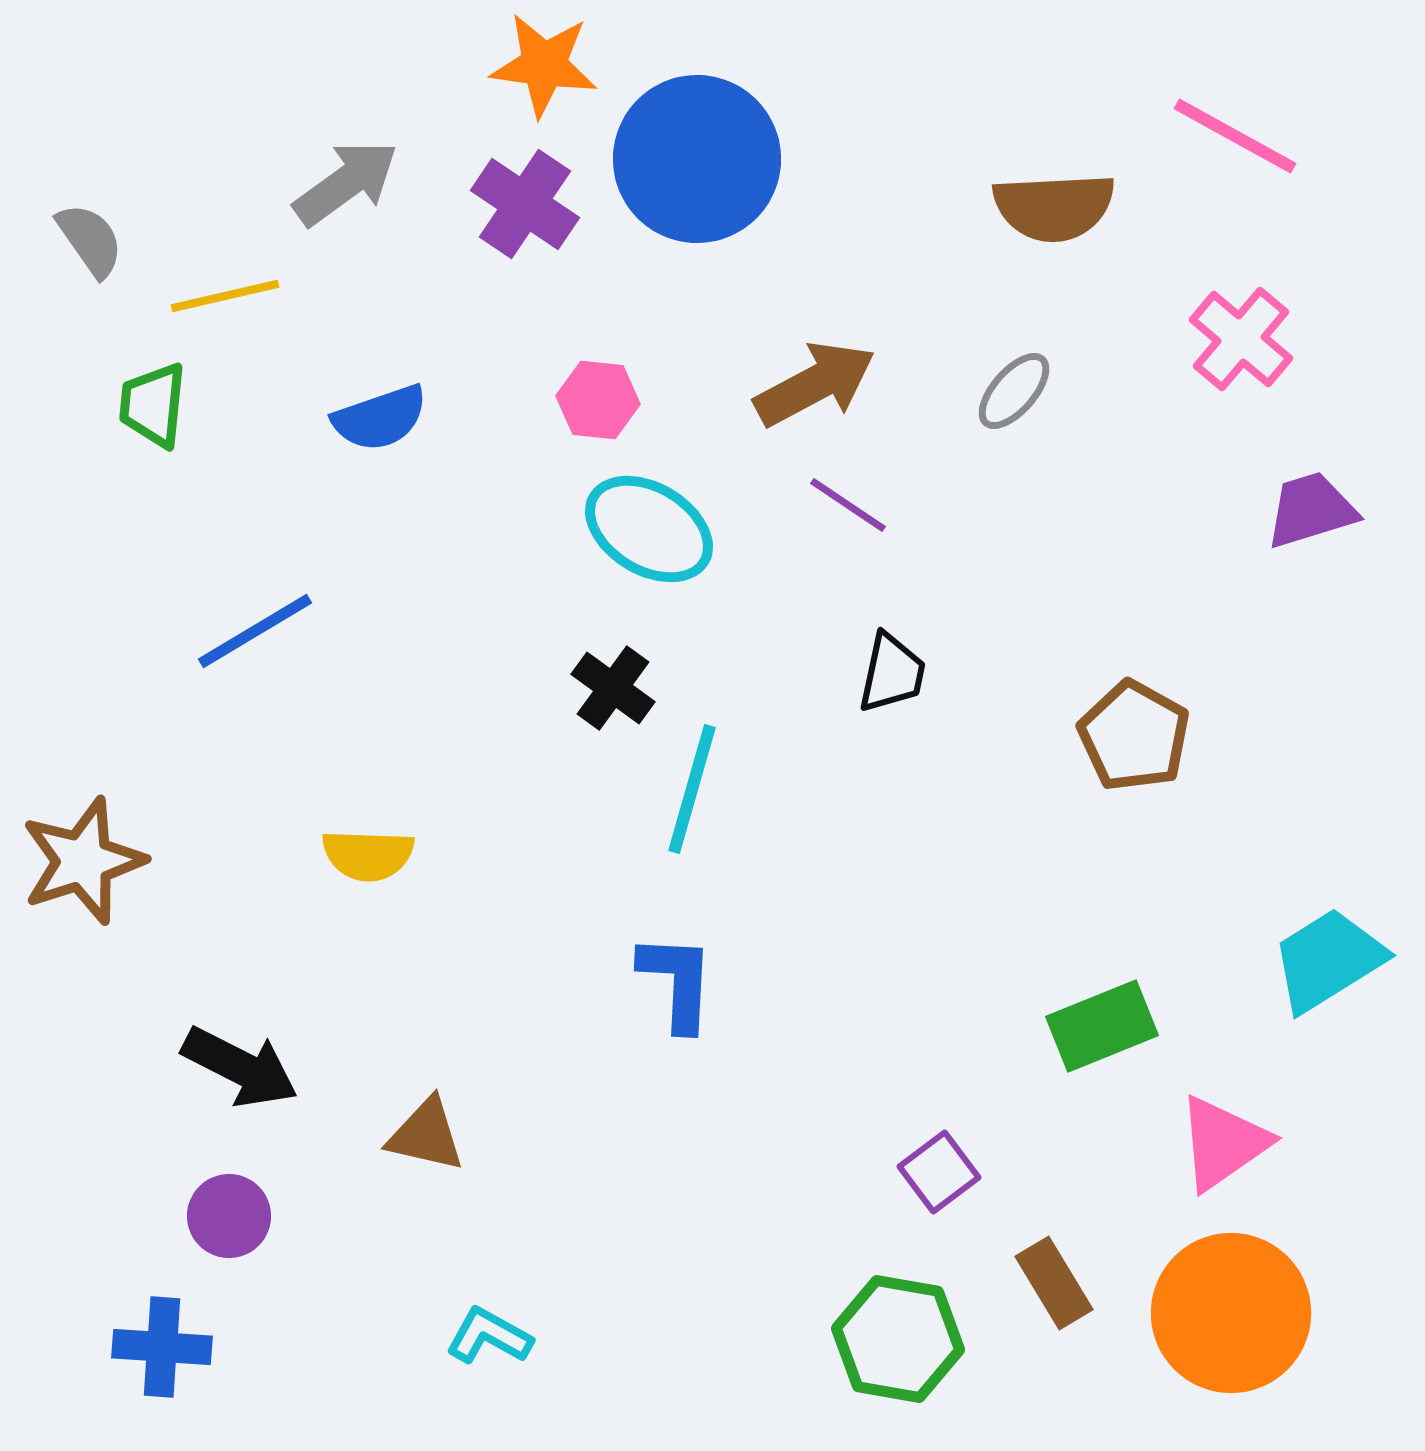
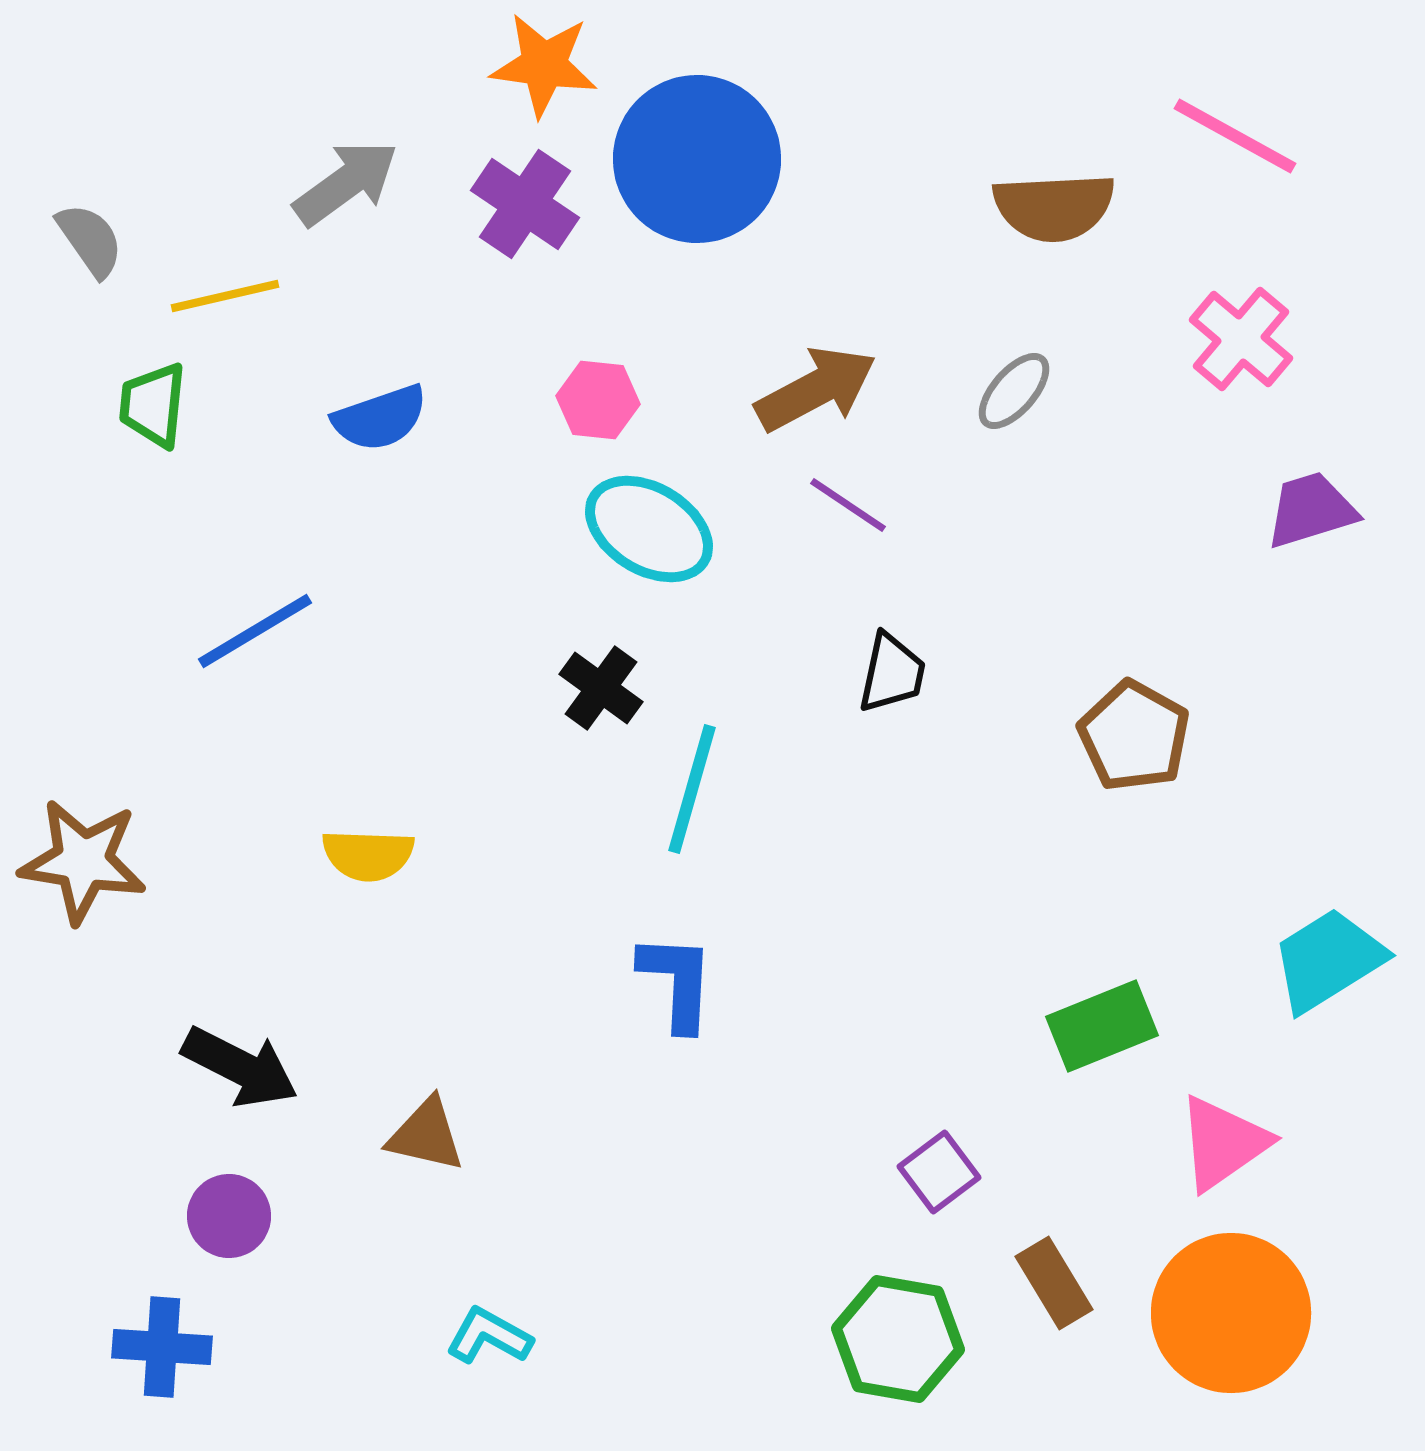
brown arrow: moved 1 px right, 5 px down
black cross: moved 12 px left
brown star: rotated 27 degrees clockwise
